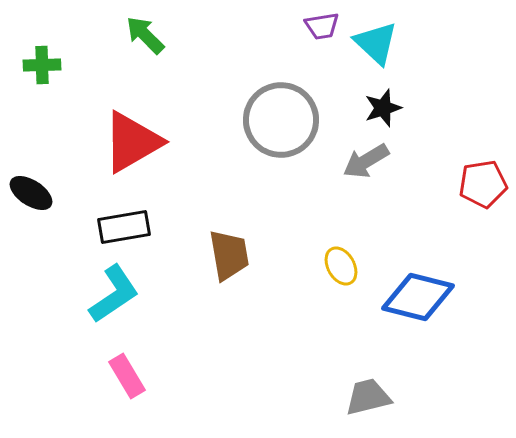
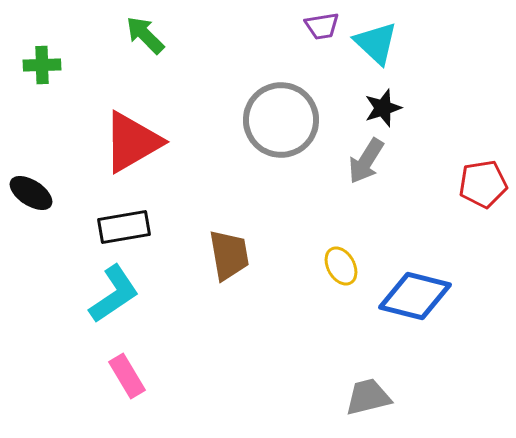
gray arrow: rotated 27 degrees counterclockwise
blue diamond: moved 3 px left, 1 px up
